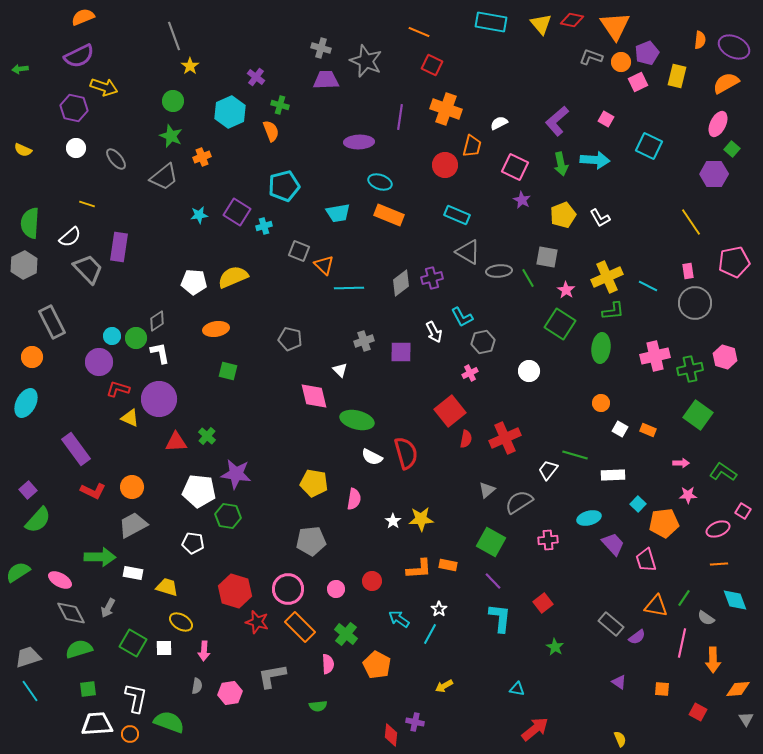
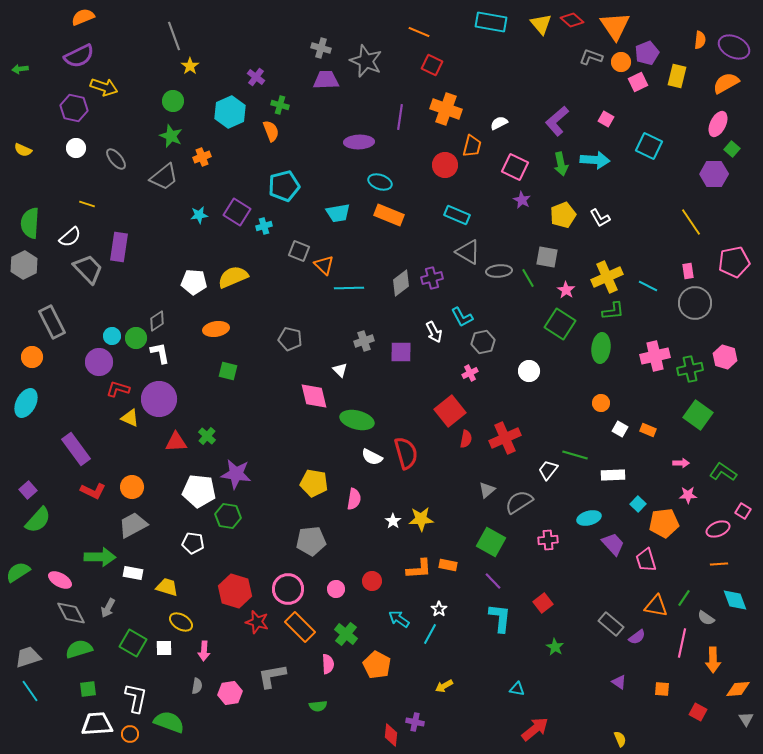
red diamond at (572, 20): rotated 30 degrees clockwise
